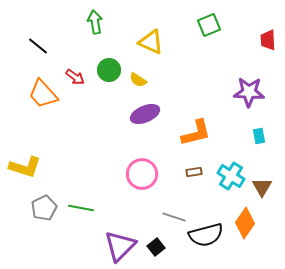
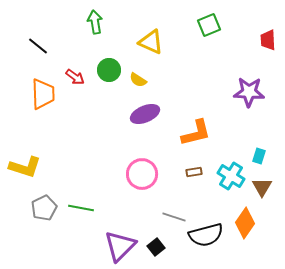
orange trapezoid: rotated 140 degrees counterclockwise
cyan rectangle: moved 20 px down; rotated 28 degrees clockwise
